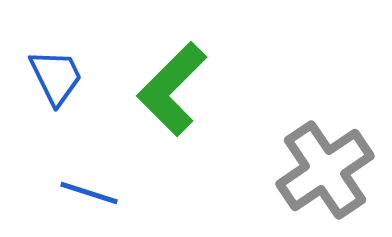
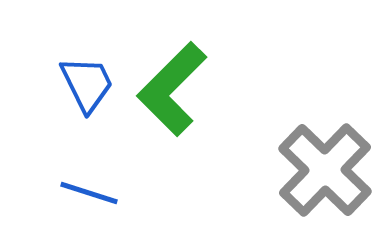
blue trapezoid: moved 31 px right, 7 px down
gray cross: rotated 12 degrees counterclockwise
